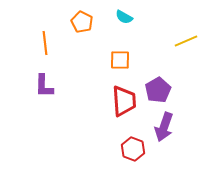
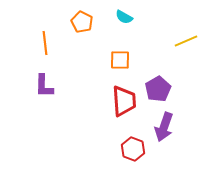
purple pentagon: moved 1 px up
